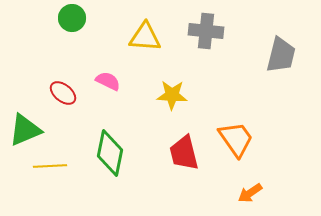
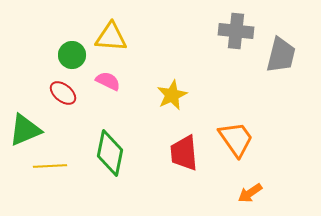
green circle: moved 37 px down
gray cross: moved 30 px right
yellow triangle: moved 34 px left
yellow star: rotated 28 degrees counterclockwise
red trapezoid: rotated 9 degrees clockwise
